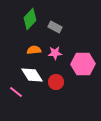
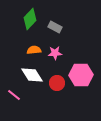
pink hexagon: moved 2 px left, 11 px down
red circle: moved 1 px right, 1 px down
pink line: moved 2 px left, 3 px down
